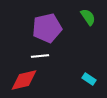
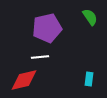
green semicircle: moved 2 px right
white line: moved 1 px down
cyan rectangle: rotated 64 degrees clockwise
